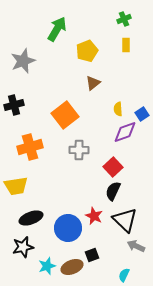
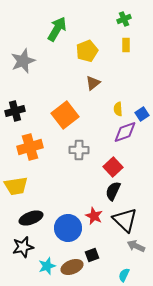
black cross: moved 1 px right, 6 px down
